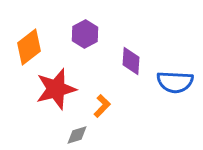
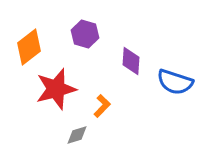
purple hexagon: rotated 16 degrees counterclockwise
blue semicircle: rotated 15 degrees clockwise
